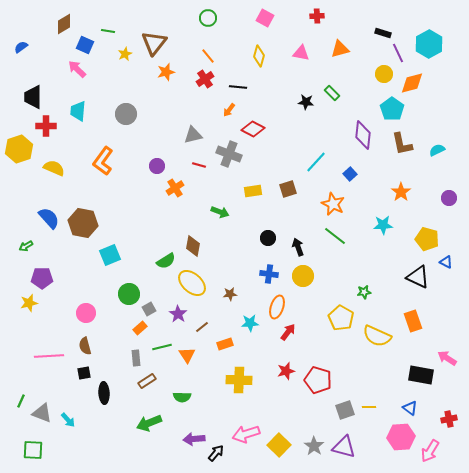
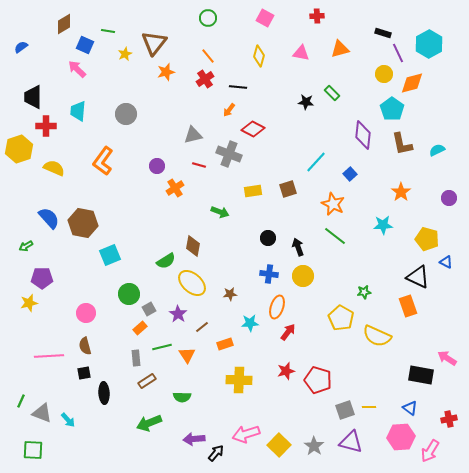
orange rectangle at (413, 321): moved 5 px left, 15 px up
purple triangle at (344, 447): moved 7 px right, 5 px up
